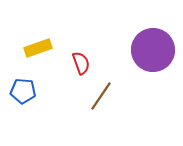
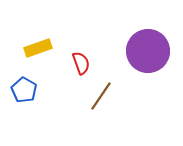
purple circle: moved 5 px left, 1 px down
blue pentagon: moved 1 px right, 1 px up; rotated 25 degrees clockwise
